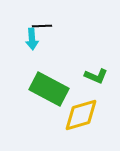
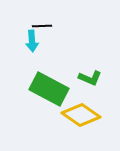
cyan arrow: moved 2 px down
green L-shape: moved 6 px left, 2 px down
yellow diamond: rotated 51 degrees clockwise
